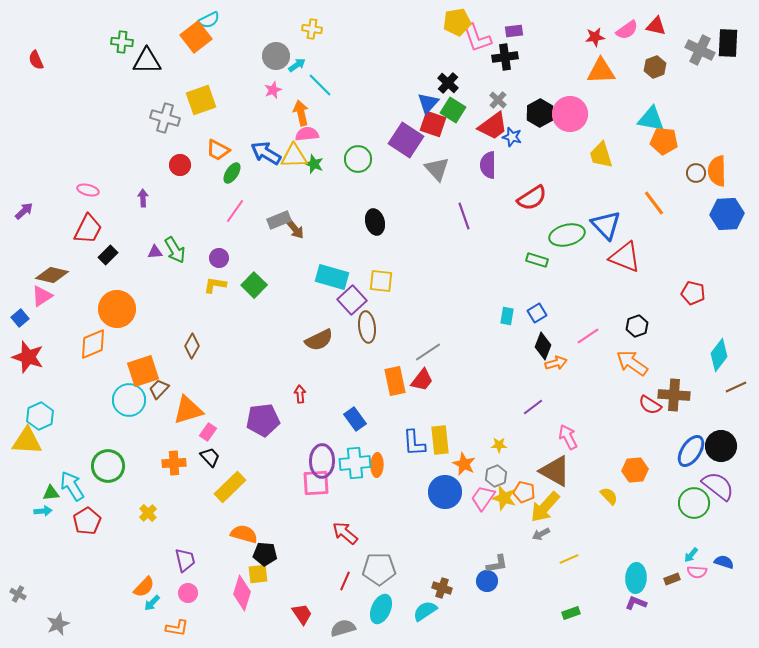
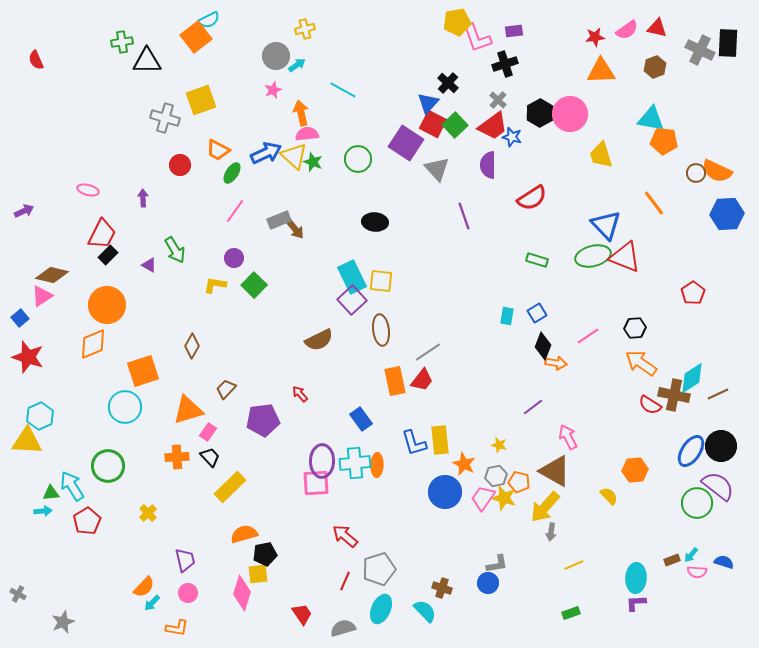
red triangle at (656, 26): moved 1 px right, 2 px down
yellow cross at (312, 29): moved 7 px left; rotated 24 degrees counterclockwise
green cross at (122, 42): rotated 15 degrees counterclockwise
black cross at (505, 57): moved 7 px down; rotated 10 degrees counterclockwise
cyan line at (320, 85): moved 23 px right, 5 px down; rotated 16 degrees counterclockwise
green square at (453, 110): moved 2 px right, 15 px down; rotated 15 degrees clockwise
red square at (433, 124): rotated 8 degrees clockwise
purple square at (406, 140): moved 3 px down
blue arrow at (266, 153): rotated 124 degrees clockwise
yellow triangle at (294, 156): rotated 44 degrees clockwise
green star at (314, 164): moved 1 px left, 2 px up
orange semicircle at (717, 171): rotated 64 degrees counterclockwise
purple arrow at (24, 211): rotated 18 degrees clockwise
black ellipse at (375, 222): rotated 70 degrees counterclockwise
red trapezoid at (88, 229): moved 14 px right, 5 px down
green ellipse at (567, 235): moved 26 px right, 21 px down
purple triangle at (155, 252): moved 6 px left, 13 px down; rotated 35 degrees clockwise
purple circle at (219, 258): moved 15 px right
cyan rectangle at (332, 277): moved 20 px right; rotated 48 degrees clockwise
red pentagon at (693, 293): rotated 25 degrees clockwise
orange circle at (117, 309): moved 10 px left, 4 px up
black hexagon at (637, 326): moved 2 px left, 2 px down; rotated 15 degrees clockwise
brown ellipse at (367, 327): moved 14 px right, 3 px down
cyan diamond at (719, 355): moved 27 px left, 23 px down; rotated 20 degrees clockwise
orange arrow at (556, 363): rotated 25 degrees clockwise
orange arrow at (632, 363): moved 9 px right
brown line at (736, 387): moved 18 px left, 7 px down
brown trapezoid at (159, 389): moved 67 px right
red arrow at (300, 394): rotated 36 degrees counterclockwise
brown cross at (674, 395): rotated 8 degrees clockwise
cyan circle at (129, 400): moved 4 px left, 7 px down
blue rectangle at (355, 419): moved 6 px right
blue L-shape at (414, 443): rotated 12 degrees counterclockwise
yellow star at (499, 445): rotated 14 degrees clockwise
orange cross at (174, 463): moved 3 px right, 6 px up
gray hexagon at (496, 476): rotated 10 degrees clockwise
orange pentagon at (524, 492): moved 5 px left, 10 px up
green circle at (694, 503): moved 3 px right
red arrow at (345, 533): moved 3 px down
orange semicircle at (244, 534): rotated 32 degrees counterclockwise
gray arrow at (541, 534): moved 10 px right, 2 px up; rotated 54 degrees counterclockwise
black pentagon at (265, 554): rotated 15 degrees counterclockwise
yellow line at (569, 559): moved 5 px right, 6 px down
gray pentagon at (379, 569): rotated 16 degrees counterclockwise
brown rectangle at (672, 579): moved 19 px up
blue circle at (487, 581): moved 1 px right, 2 px down
purple L-shape at (636, 603): rotated 25 degrees counterclockwise
cyan semicircle at (425, 611): rotated 80 degrees clockwise
gray star at (58, 624): moved 5 px right, 2 px up
